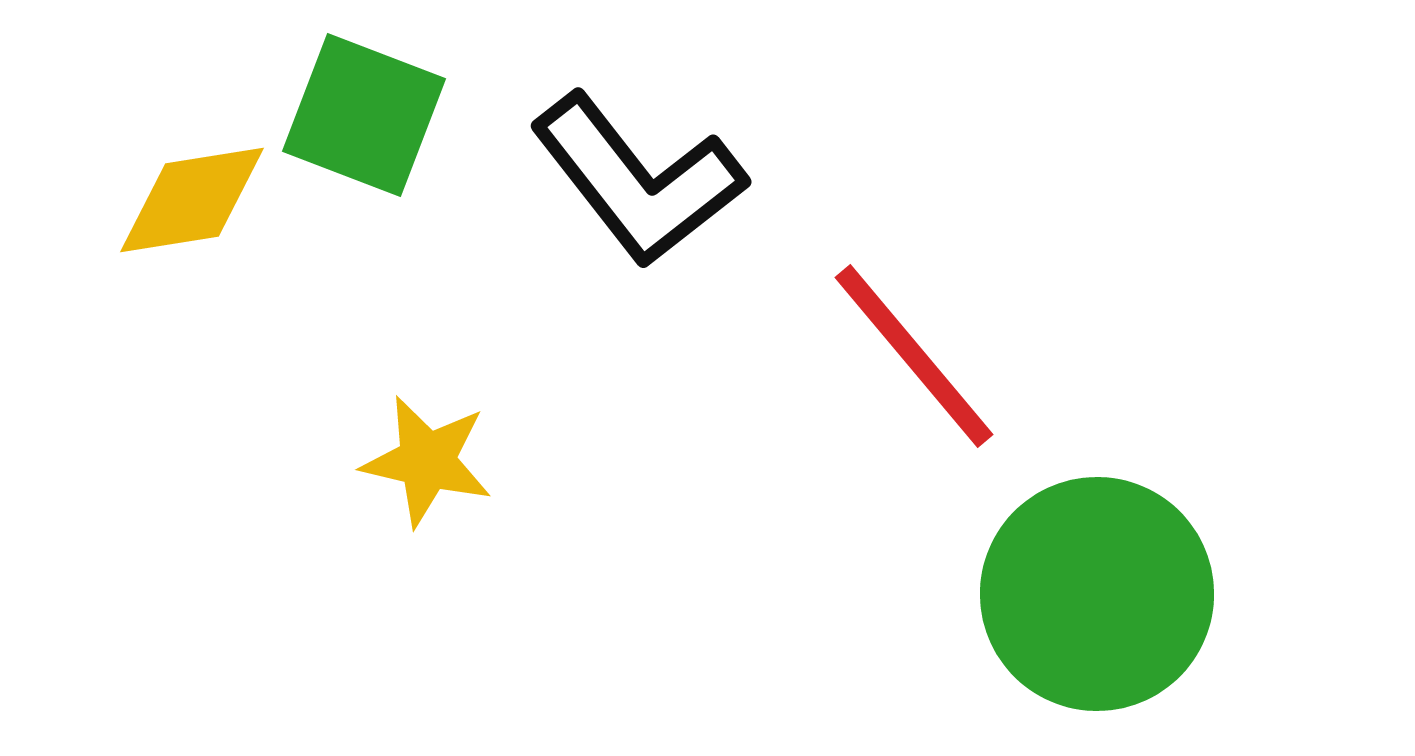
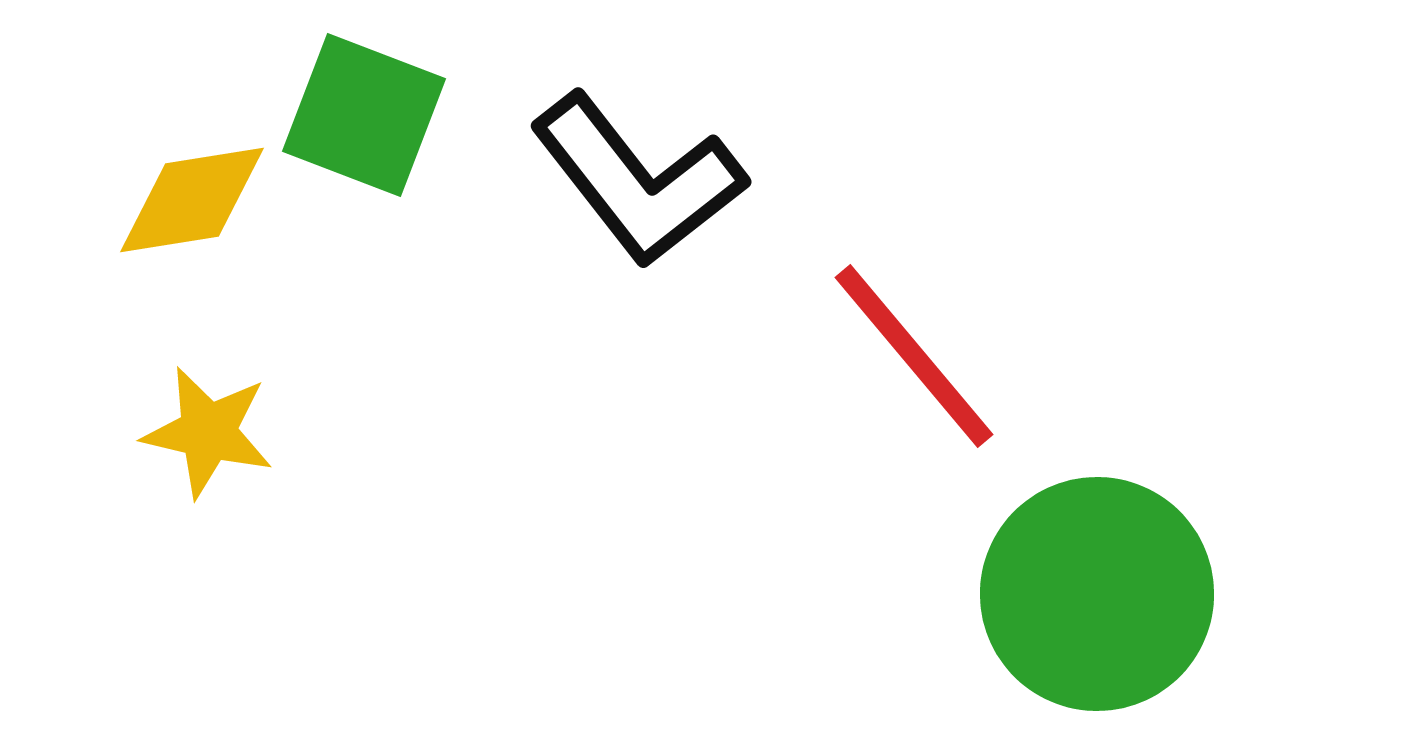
yellow star: moved 219 px left, 29 px up
